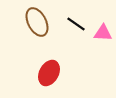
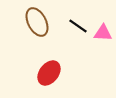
black line: moved 2 px right, 2 px down
red ellipse: rotated 10 degrees clockwise
